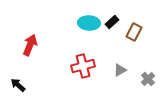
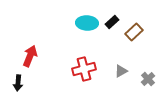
cyan ellipse: moved 2 px left
brown rectangle: rotated 18 degrees clockwise
red arrow: moved 11 px down
red cross: moved 1 px right, 3 px down
gray triangle: moved 1 px right, 1 px down
black arrow: moved 2 px up; rotated 126 degrees counterclockwise
